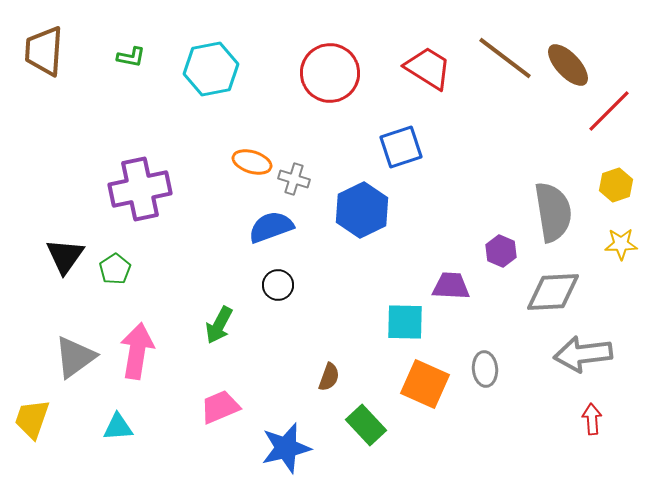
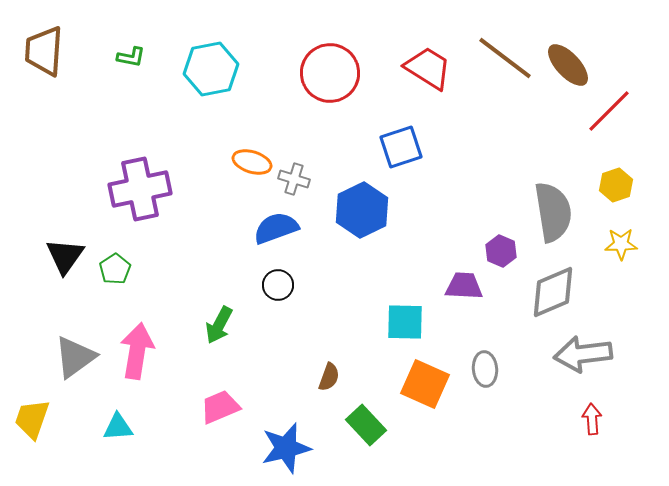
blue semicircle: moved 5 px right, 1 px down
purple trapezoid: moved 13 px right
gray diamond: rotated 20 degrees counterclockwise
